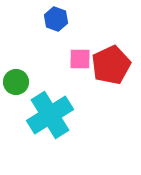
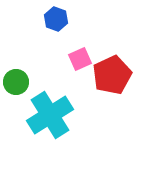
pink square: rotated 25 degrees counterclockwise
red pentagon: moved 1 px right, 10 px down
